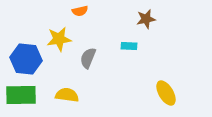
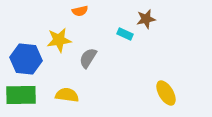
yellow star: moved 1 px down
cyan rectangle: moved 4 px left, 12 px up; rotated 21 degrees clockwise
gray semicircle: rotated 10 degrees clockwise
